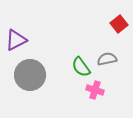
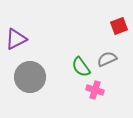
red square: moved 2 px down; rotated 18 degrees clockwise
purple triangle: moved 1 px up
gray semicircle: rotated 12 degrees counterclockwise
gray circle: moved 2 px down
